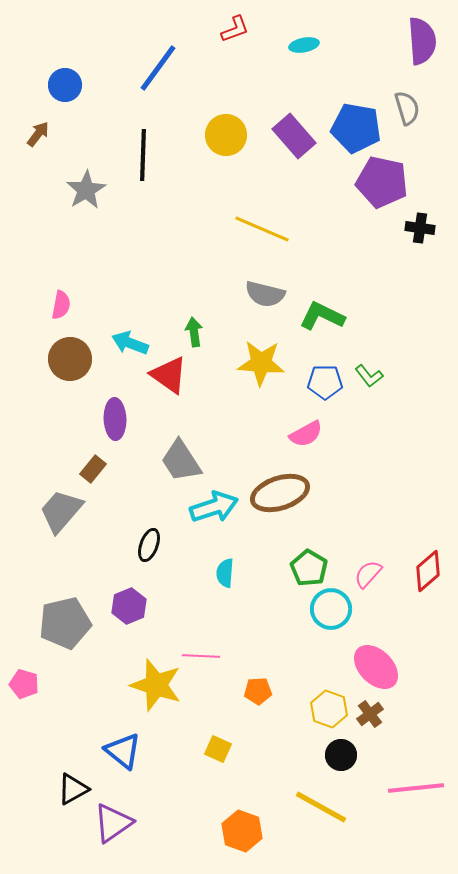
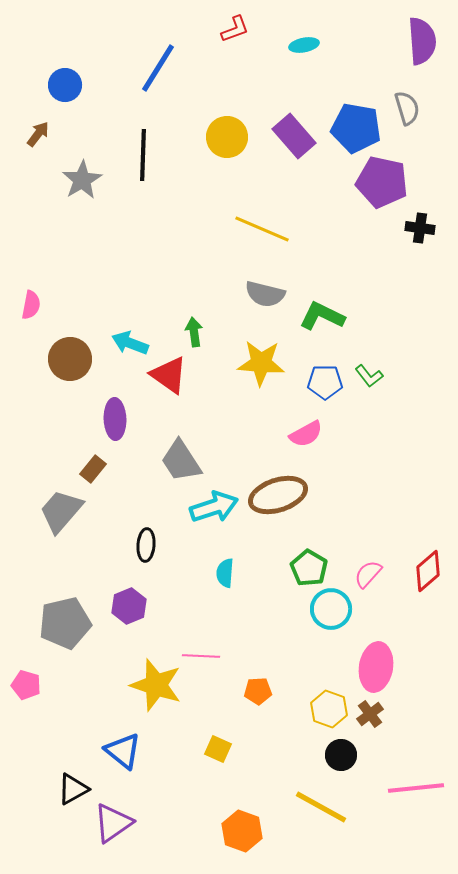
blue line at (158, 68): rotated 4 degrees counterclockwise
yellow circle at (226, 135): moved 1 px right, 2 px down
gray star at (86, 190): moved 4 px left, 10 px up
pink semicircle at (61, 305): moved 30 px left
brown ellipse at (280, 493): moved 2 px left, 2 px down
black ellipse at (149, 545): moved 3 px left; rotated 16 degrees counterclockwise
pink ellipse at (376, 667): rotated 54 degrees clockwise
pink pentagon at (24, 684): moved 2 px right, 1 px down
